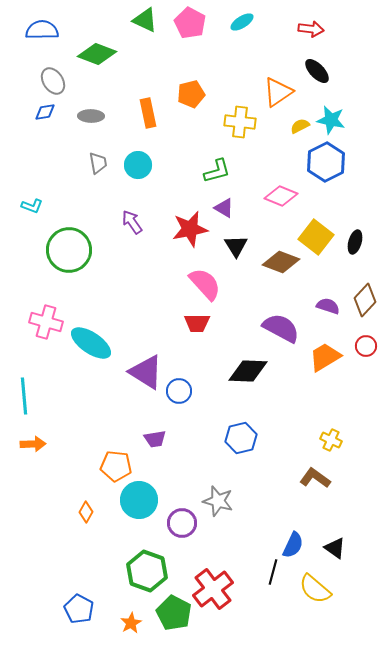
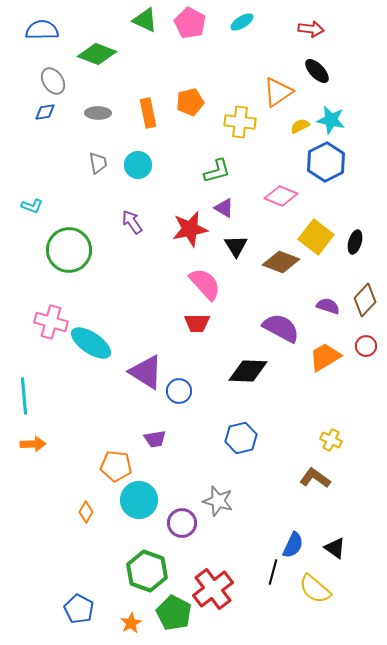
orange pentagon at (191, 94): moved 1 px left, 8 px down
gray ellipse at (91, 116): moved 7 px right, 3 px up
pink cross at (46, 322): moved 5 px right
